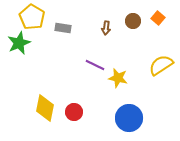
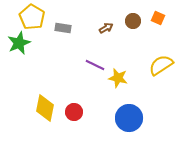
orange square: rotated 16 degrees counterclockwise
brown arrow: rotated 128 degrees counterclockwise
